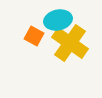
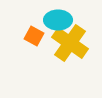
cyan ellipse: rotated 12 degrees clockwise
